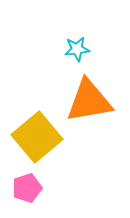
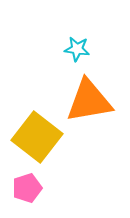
cyan star: rotated 15 degrees clockwise
yellow square: rotated 12 degrees counterclockwise
